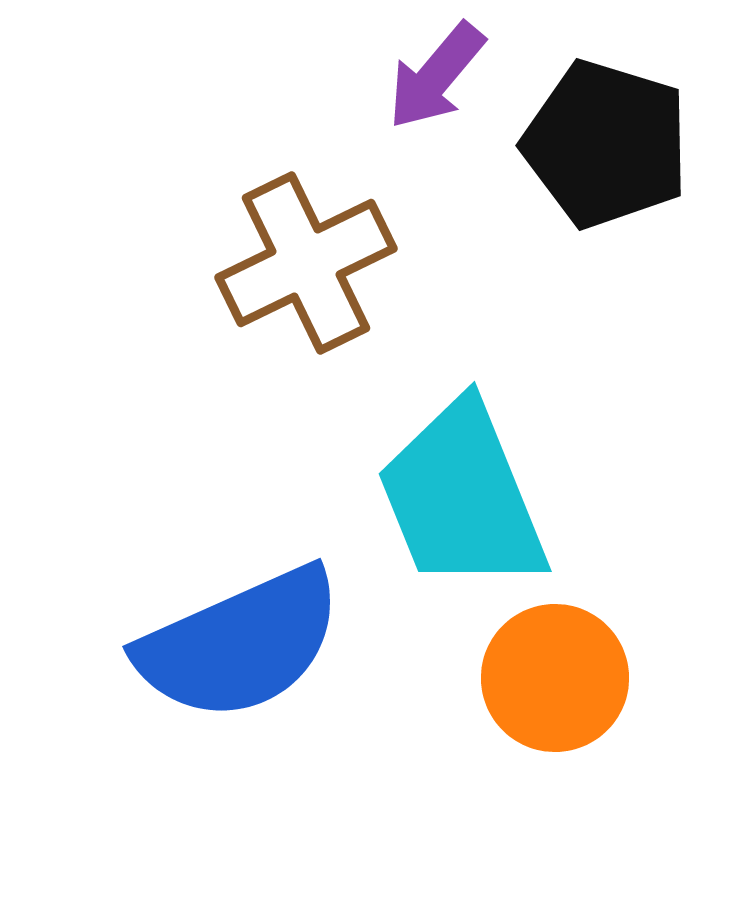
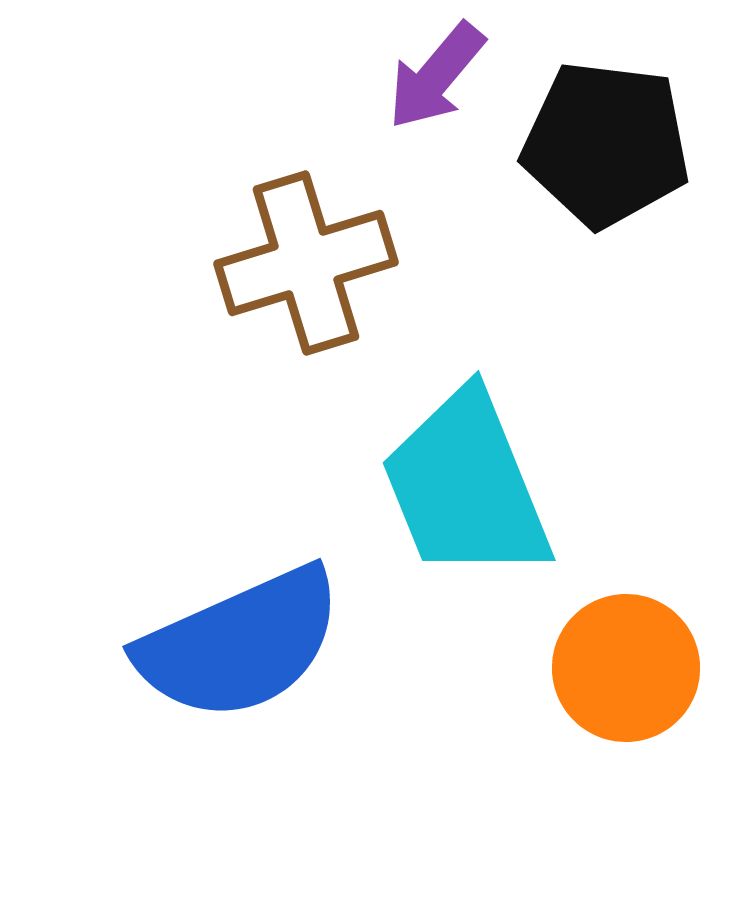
black pentagon: rotated 10 degrees counterclockwise
brown cross: rotated 9 degrees clockwise
cyan trapezoid: moved 4 px right, 11 px up
orange circle: moved 71 px right, 10 px up
